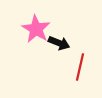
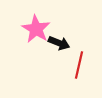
red line: moved 1 px left, 2 px up
